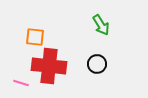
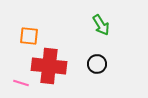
orange square: moved 6 px left, 1 px up
